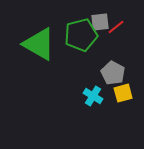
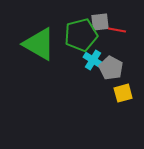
red line: moved 1 px right, 3 px down; rotated 48 degrees clockwise
gray pentagon: moved 2 px left, 5 px up
cyan cross: moved 36 px up
